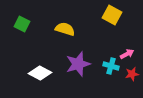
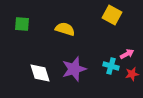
green square: rotated 21 degrees counterclockwise
purple star: moved 4 px left, 5 px down
white diamond: rotated 45 degrees clockwise
